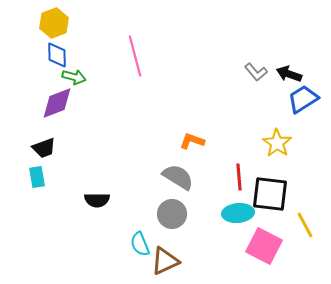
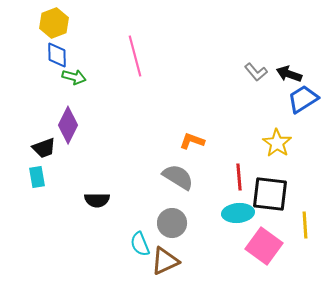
purple diamond: moved 11 px right, 22 px down; rotated 42 degrees counterclockwise
gray circle: moved 9 px down
yellow line: rotated 24 degrees clockwise
pink square: rotated 9 degrees clockwise
